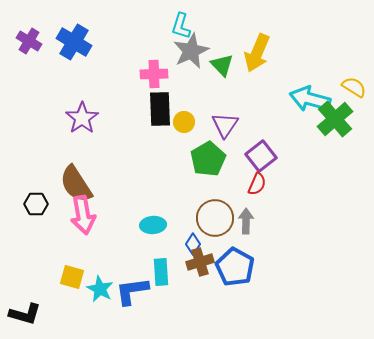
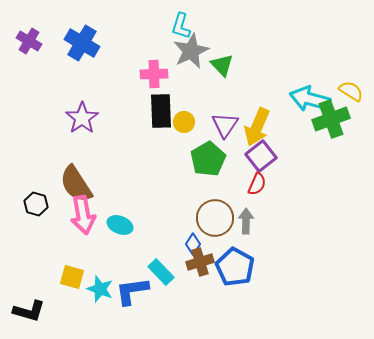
blue cross: moved 8 px right, 1 px down
yellow arrow: moved 74 px down
yellow semicircle: moved 3 px left, 4 px down
black rectangle: moved 1 px right, 2 px down
green cross: moved 4 px left; rotated 21 degrees clockwise
black hexagon: rotated 15 degrees clockwise
cyan ellipse: moved 33 px left; rotated 25 degrees clockwise
cyan rectangle: rotated 40 degrees counterclockwise
cyan star: rotated 8 degrees counterclockwise
black L-shape: moved 4 px right, 3 px up
